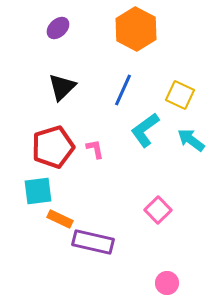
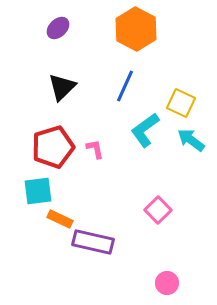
blue line: moved 2 px right, 4 px up
yellow square: moved 1 px right, 8 px down
